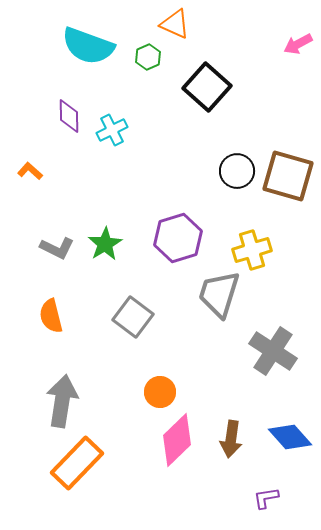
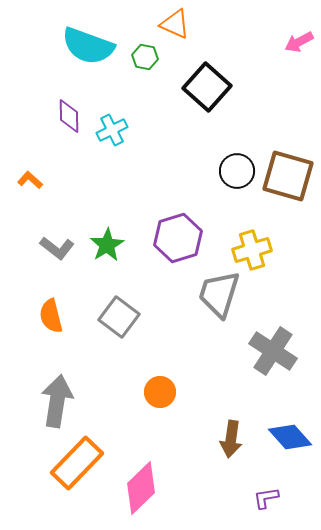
pink arrow: moved 1 px right, 2 px up
green hexagon: moved 3 px left; rotated 25 degrees counterclockwise
orange L-shape: moved 9 px down
green star: moved 2 px right, 1 px down
gray L-shape: rotated 12 degrees clockwise
gray square: moved 14 px left
gray arrow: moved 5 px left
pink diamond: moved 36 px left, 48 px down
